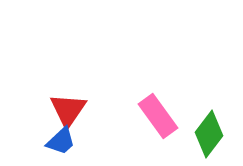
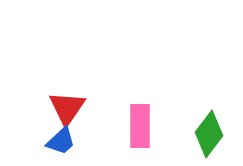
red triangle: moved 1 px left, 2 px up
pink rectangle: moved 18 px left, 10 px down; rotated 36 degrees clockwise
